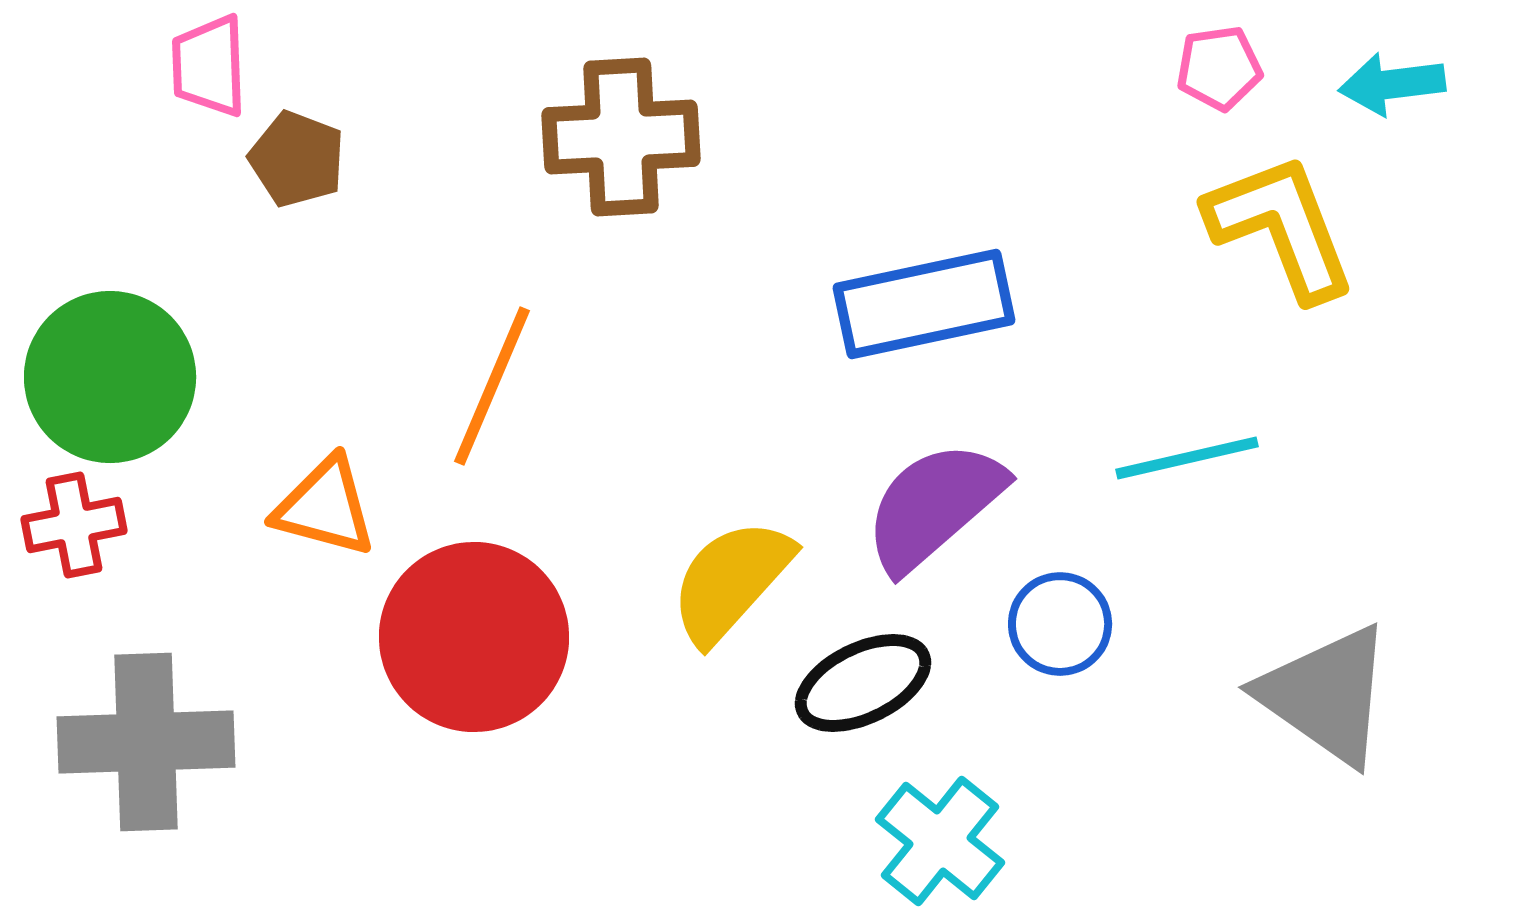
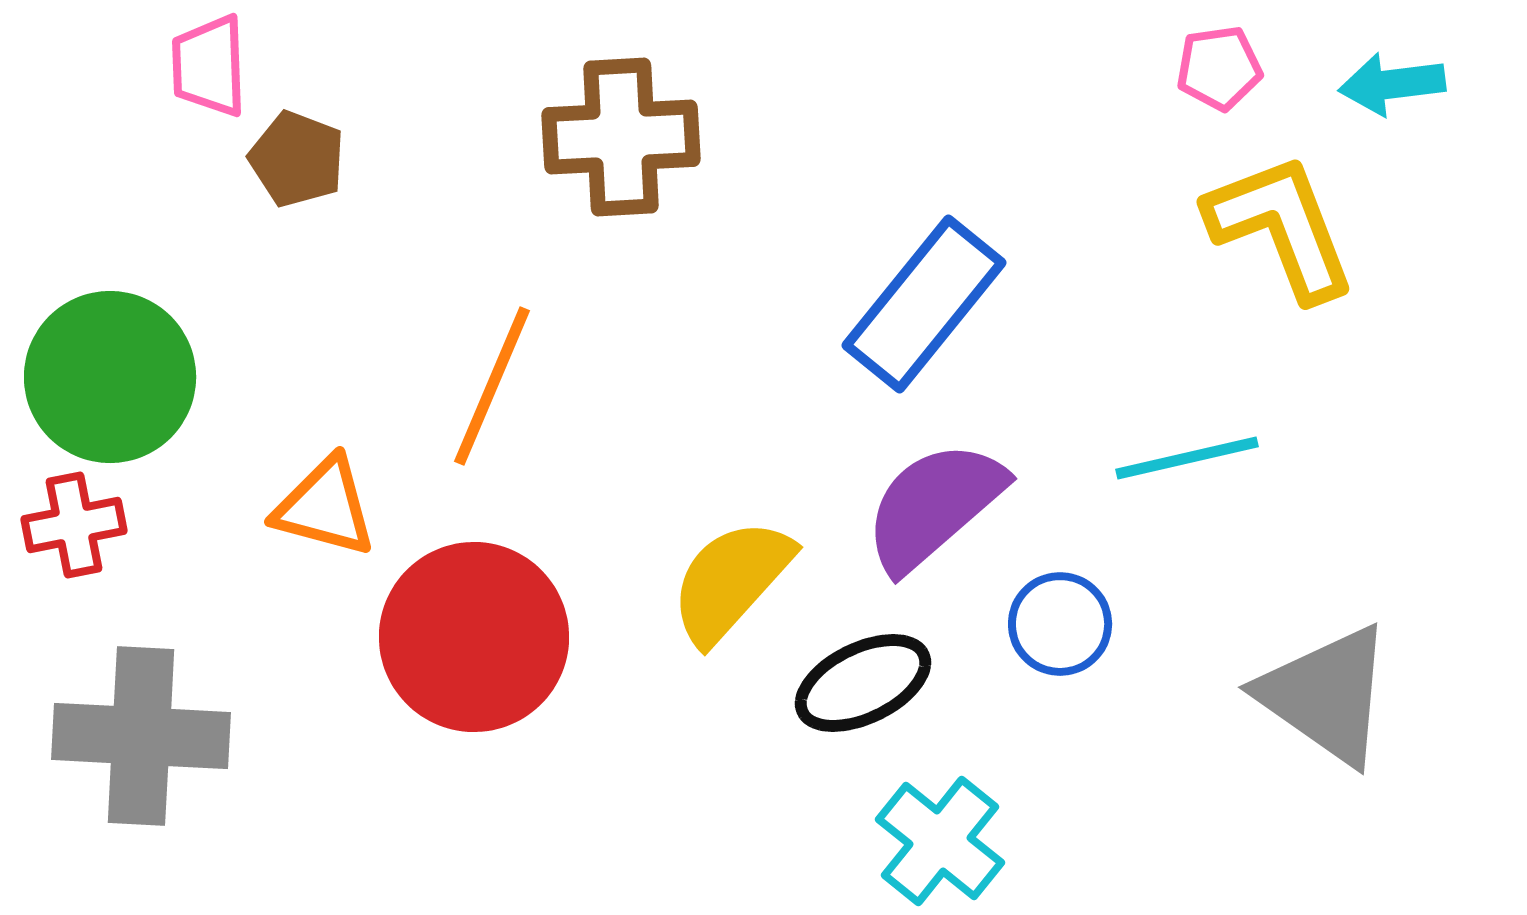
blue rectangle: rotated 39 degrees counterclockwise
gray cross: moved 5 px left, 6 px up; rotated 5 degrees clockwise
